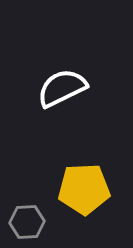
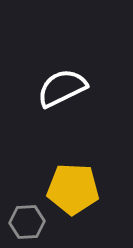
yellow pentagon: moved 11 px left; rotated 6 degrees clockwise
